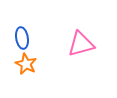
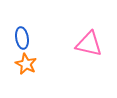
pink triangle: moved 8 px right; rotated 28 degrees clockwise
